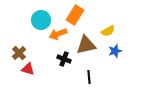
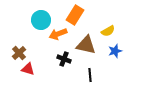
brown triangle: rotated 25 degrees clockwise
black line: moved 1 px right, 2 px up
